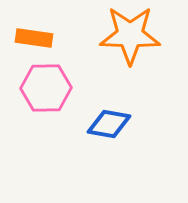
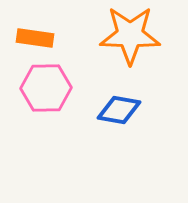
orange rectangle: moved 1 px right
blue diamond: moved 10 px right, 14 px up
